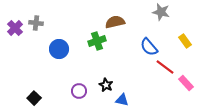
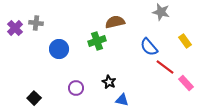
black star: moved 3 px right, 3 px up
purple circle: moved 3 px left, 3 px up
